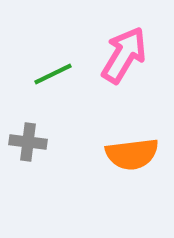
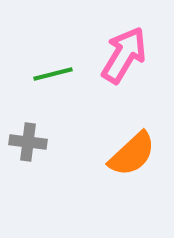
green line: rotated 12 degrees clockwise
orange semicircle: rotated 36 degrees counterclockwise
